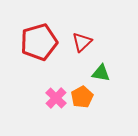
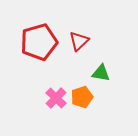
red triangle: moved 3 px left, 1 px up
orange pentagon: rotated 10 degrees clockwise
